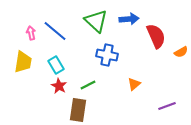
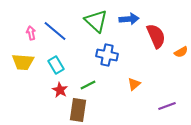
yellow trapezoid: rotated 85 degrees clockwise
red star: moved 1 px right, 4 px down
